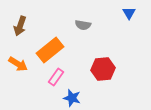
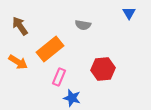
brown arrow: rotated 126 degrees clockwise
orange rectangle: moved 1 px up
orange arrow: moved 2 px up
pink rectangle: moved 3 px right; rotated 12 degrees counterclockwise
